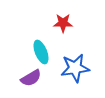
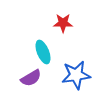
cyan ellipse: moved 2 px right
blue star: moved 1 px right, 7 px down
